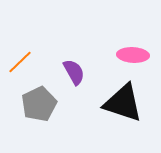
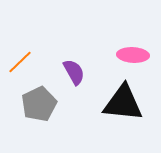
black triangle: rotated 12 degrees counterclockwise
